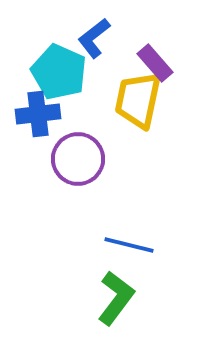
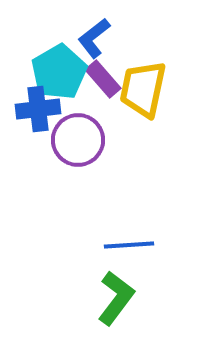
purple rectangle: moved 52 px left, 16 px down
cyan pentagon: rotated 18 degrees clockwise
yellow trapezoid: moved 5 px right, 11 px up
blue cross: moved 5 px up
purple circle: moved 19 px up
blue line: rotated 18 degrees counterclockwise
